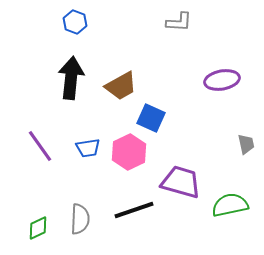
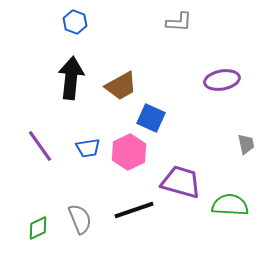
green semicircle: rotated 15 degrees clockwise
gray semicircle: rotated 24 degrees counterclockwise
